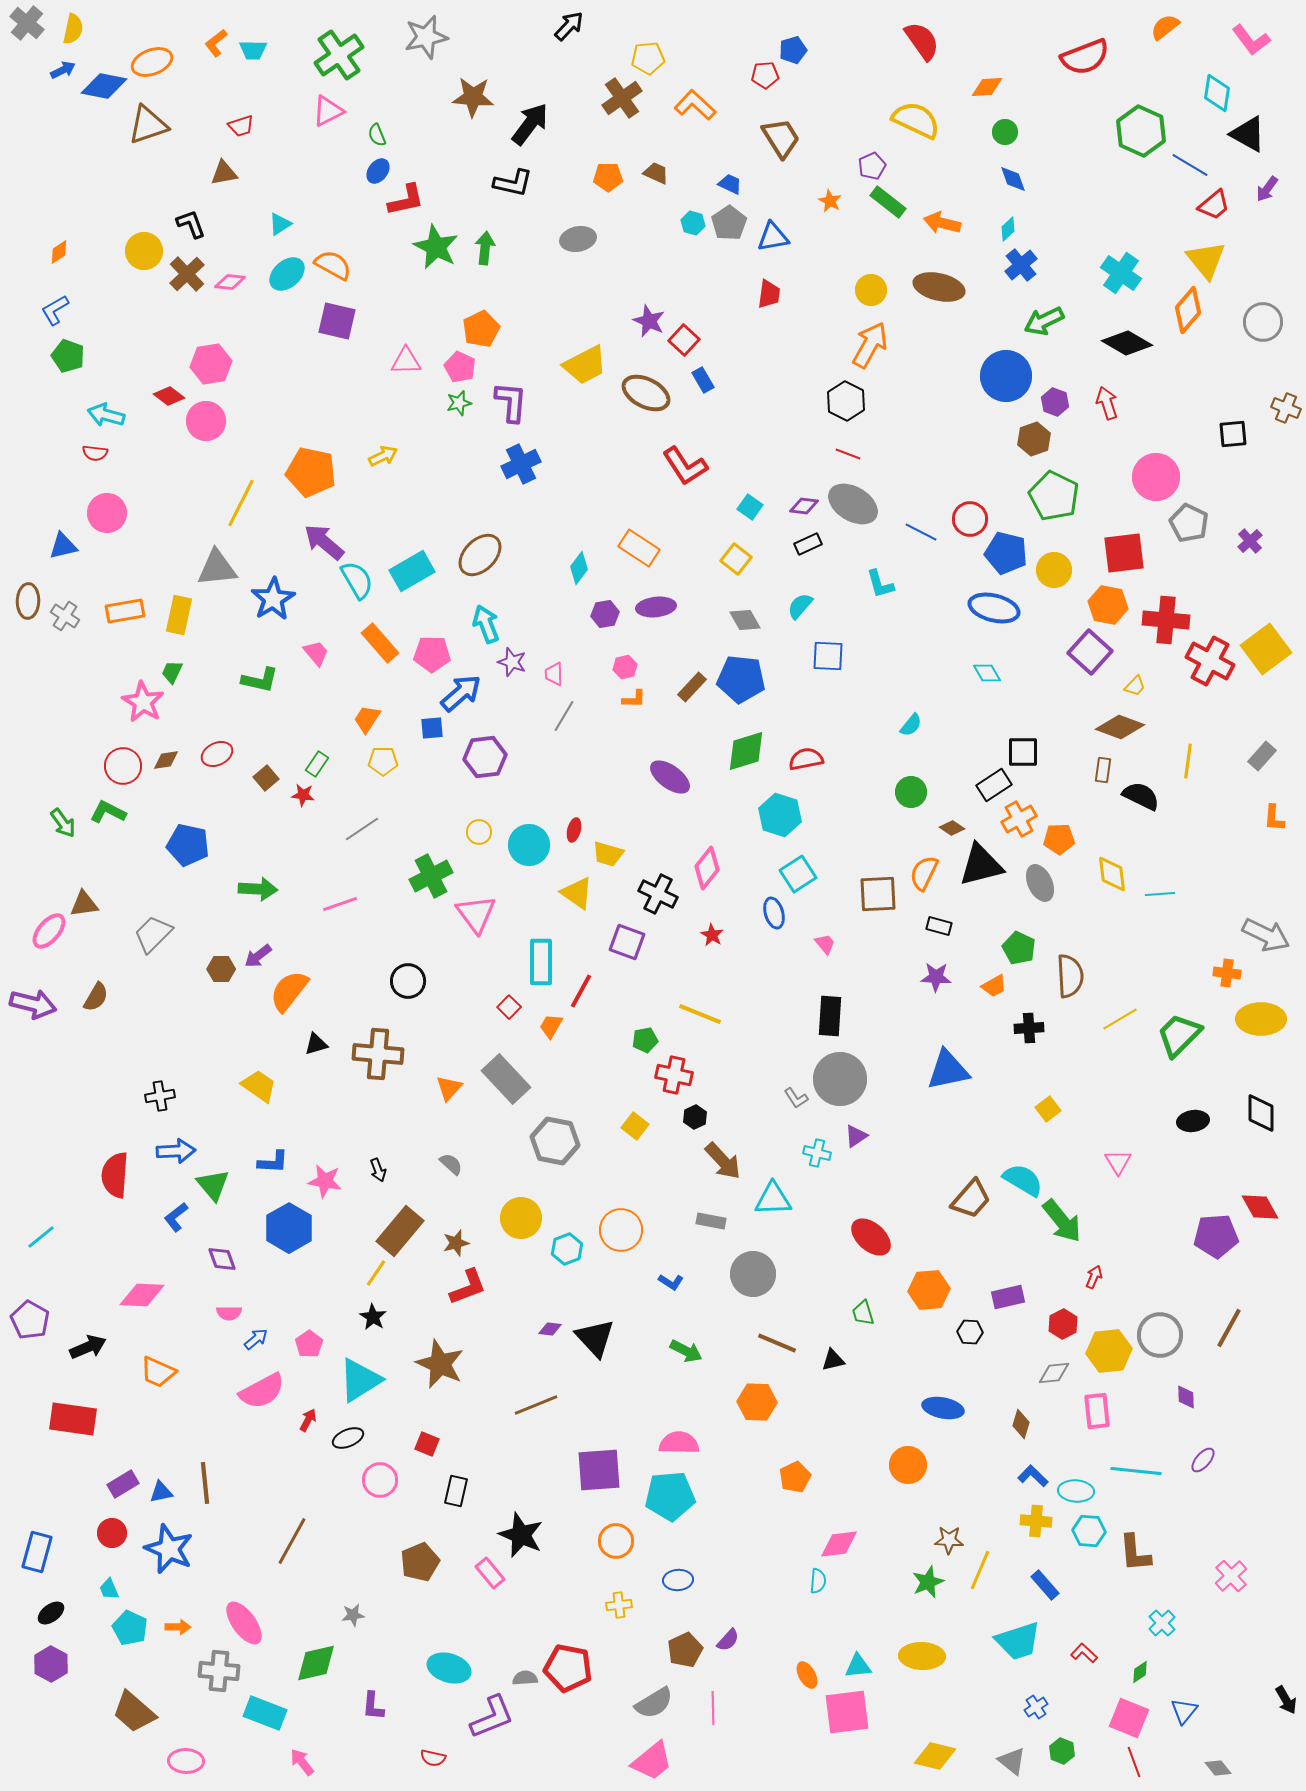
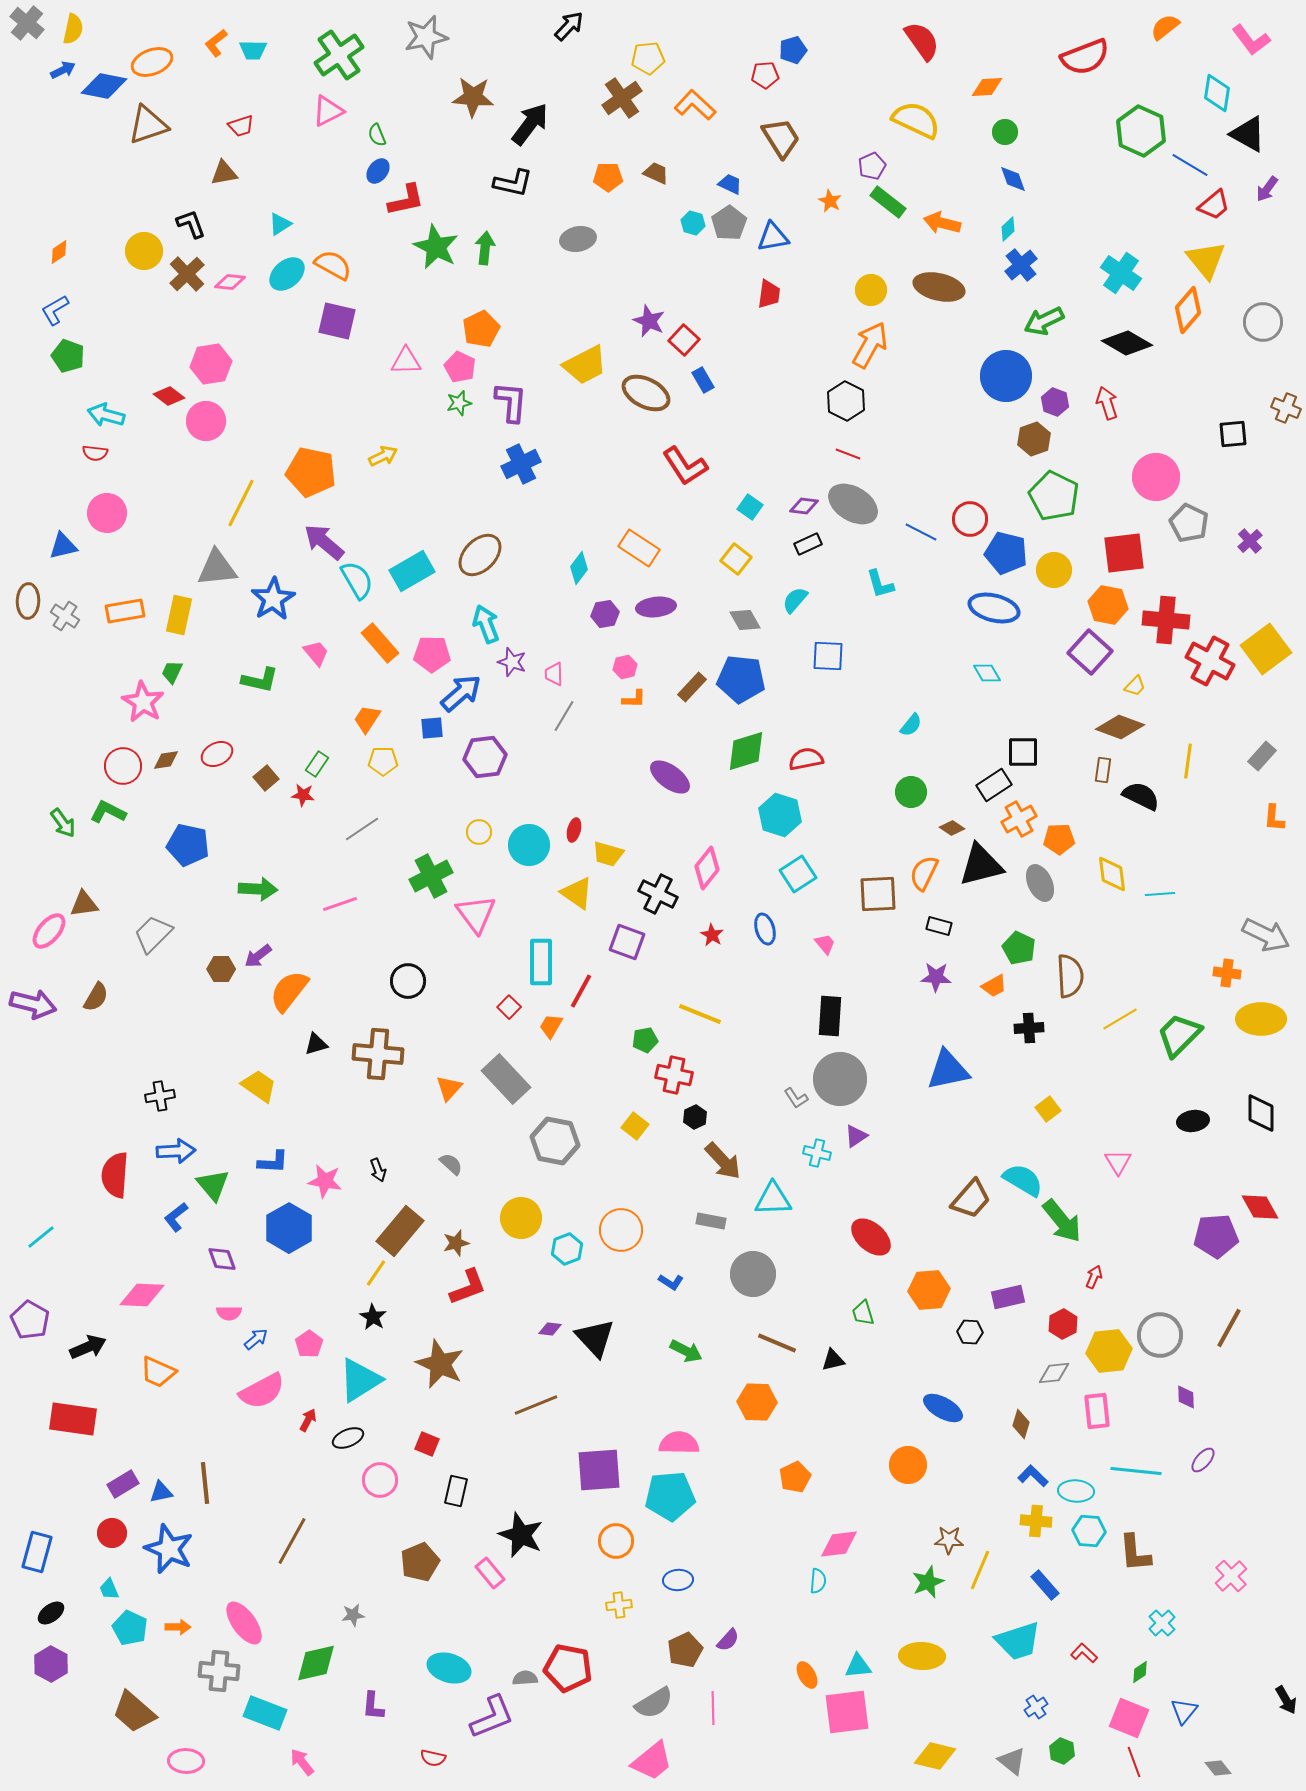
cyan semicircle at (800, 606): moved 5 px left, 6 px up
blue ellipse at (774, 913): moved 9 px left, 16 px down
blue ellipse at (943, 1408): rotated 18 degrees clockwise
